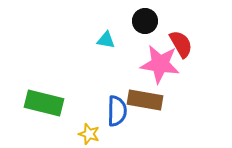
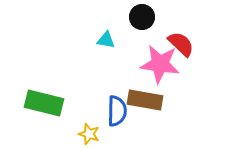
black circle: moved 3 px left, 4 px up
red semicircle: rotated 16 degrees counterclockwise
